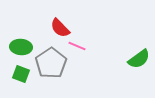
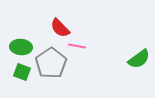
pink line: rotated 12 degrees counterclockwise
green square: moved 1 px right, 2 px up
